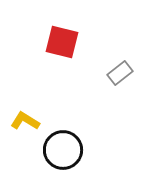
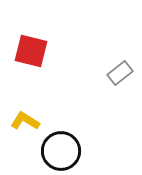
red square: moved 31 px left, 9 px down
black circle: moved 2 px left, 1 px down
